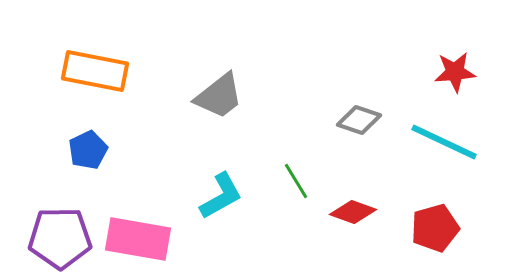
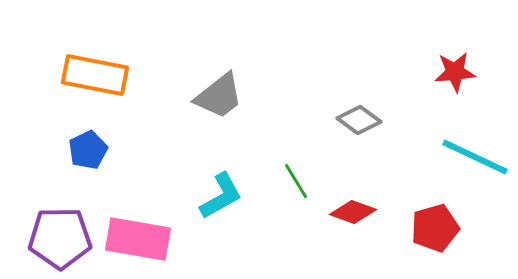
orange rectangle: moved 4 px down
gray diamond: rotated 18 degrees clockwise
cyan line: moved 31 px right, 15 px down
